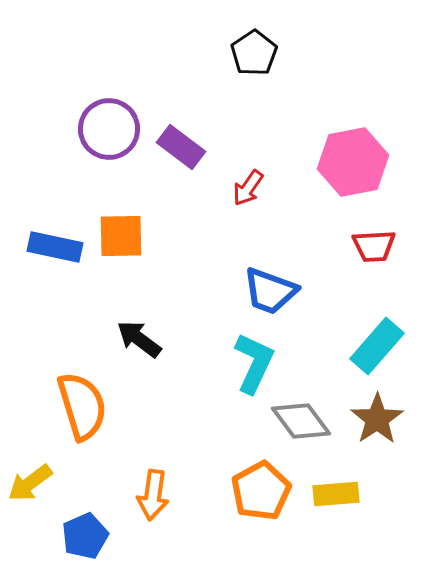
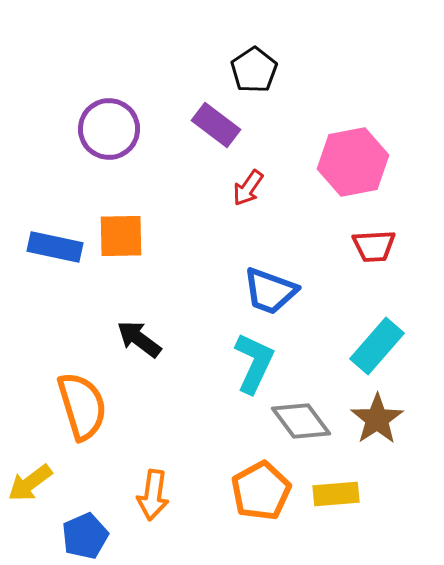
black pentagon: moved 17 px down
purple rectangle: moved 35 px right, 22 px up
